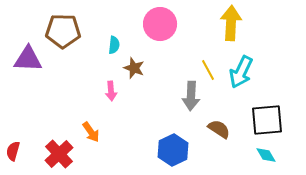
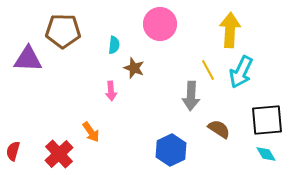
yellow arrow: moved 1 px left, 7 px down
blue hexagon: moved 2 px left
cyan diamond: moved 1 px up
